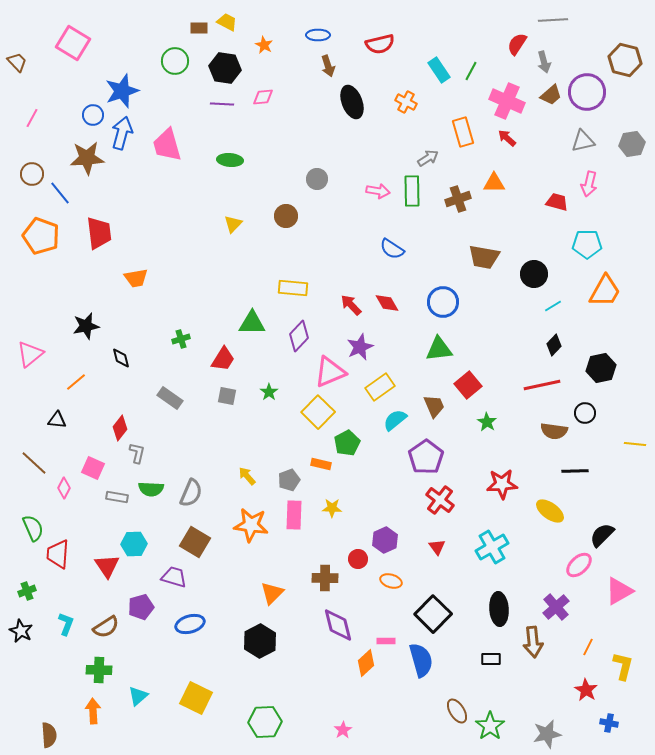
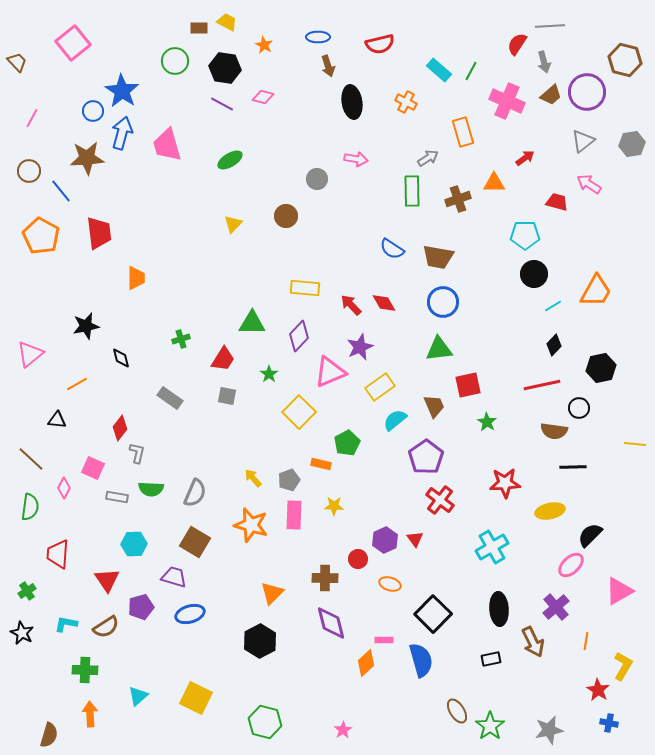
gray line at (553, 20): moved 3 px left, 6 px down
blue ellipse at (318, 35): moved 2 px down
pink square at (73, 43): rotated 20 degrees clockwise
cyan rectangle at (439, 70): rotated 15 degrees counterclockwise
blue star at (122, 91): rotated 20 degrees counterclockwise
pink diamond at (263, 97): rotated 20 degrees clockwise
black ellipse at (352, 102): rotated 12 degrees clockwise
purple line at (222, 104): rotated 25 degrees clockwise
blue circle at (93, 115): moved 4 px up
red arrow at (507, 138): moved 18 px right, 20 px down; rotated 102 degrees clockwise
gray triangle at (583, 141): rotated 25 degrees counterclockwise
green ellipse at (230, 160): rotated 35 degrees counterclockwise
brown circle at (32, 174): moved 3 px left, 3 px up
pink arrow at (589, 184): rotated 110 degrees clockwise
pink arrow at (378, 191): moved 22 px left, 32 px up
blue line at (60, 193): moved 1 px right, 2 px up
orange pentagon at (41, 236): rotated 9 degrees clockwise
cyan pentagon at (587, 244): moved 62 px left, 9 px up
brown trapezoid at (484, 257): moved 46 px left
orange trapezoid at (136, 278): rotated 80 degrees counterclockwise
yellow rectangle at (293, 288): moved 12 px right
orange trapezoid at (605, 291): moved 9 px left
red diamond at (387, 303): moved 3 px left
orange line at (76, 382): moved 1 px right, 2 px down; rotated 10 degrees clockwise
red square at (468, 385): rotated 28 degrees clockwise
green star at (269, 392): moved 18 px up
yellow square at (318, 412): moved 19 px left
black circle at (585, 413): moved 6 px left, 5 px up
brown line at (34, 463): moved 3 px left, 4 px up
black line at (575, 471): moved 2 px left, 4 px up
yellow arrow at (247, 476): moved 6 px right, 2 px down
red star at (502, 484): moved 3 px right, 1 px up
gray semicircle at (191, 493): moved 4 px right
yellow star at (332, 508): moved 2 px right, 2 px up
yellow ellipse at (550, 511): rotated 48 degrees counterclockwise
orange star at (251, 525): rotated 8 degrees clockwise
green semicircle at (33, 528): moved 3 px left, 21 px up; rotated 32 degrees clockwise
black semicircle at (602, 535): moved 12 px left
red triangle at (437, 547): moved 22 px left, 8 px up
pink ellipse at (579, 565): moved 8 px left
red triangle at (107, 566): moved 14 px down
orange ellipse at (391, 581): moved 1 px left, 3 px down
green cross at (27, 591): rotated 12 degrees counterclockwise
cyan L-shape at (66, 624): rotated 100 degrees counterclockwise
blue ellipse at (190, 624): moved 10 px up
purple diamond at (338, 625): moved 7 px left, 2 px up
black star at (21, 631): moved 1 px right, 2 px down
pink rectangle at (386, 641): moved 2 px left, 1 px up
brown arrow at (533, 642): rotated 20 degrees counterclockwise
orange line at (588, 647): moved 2 px left, 6 px up; rotated 18 degrees counterclockwise
black rectangle at (491, 659): rotated 12 degrees counterclockwise
yellow L-shape at (623, 666): rotated 16 degrees clockwise
green cross at (99, 670): moved 14 px left
red star at (586, 690): moved 12 px right
orange arrow at (93, 711): moved 3 px left, 3 px down
green hexagon at (265, 722): rotated 16 degrees clockwise
gray star at (547, 734): moved 2 px right, 4 px up
brown semicircle at (49, 735): rotated 20 degrees clockwise
